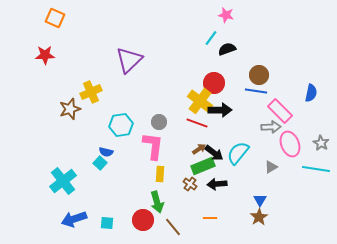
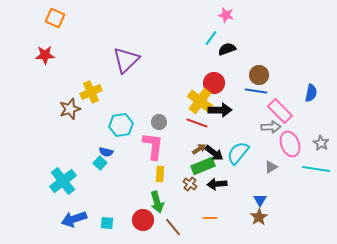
purple triangle at (129, 60): moved 3 px left
